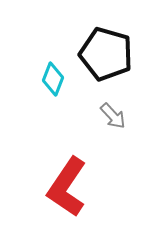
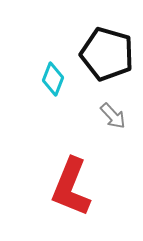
black pentagon: moved 1 px right
red L-shape: moved 4 px right; rotated 12 degrees counterclockwise
